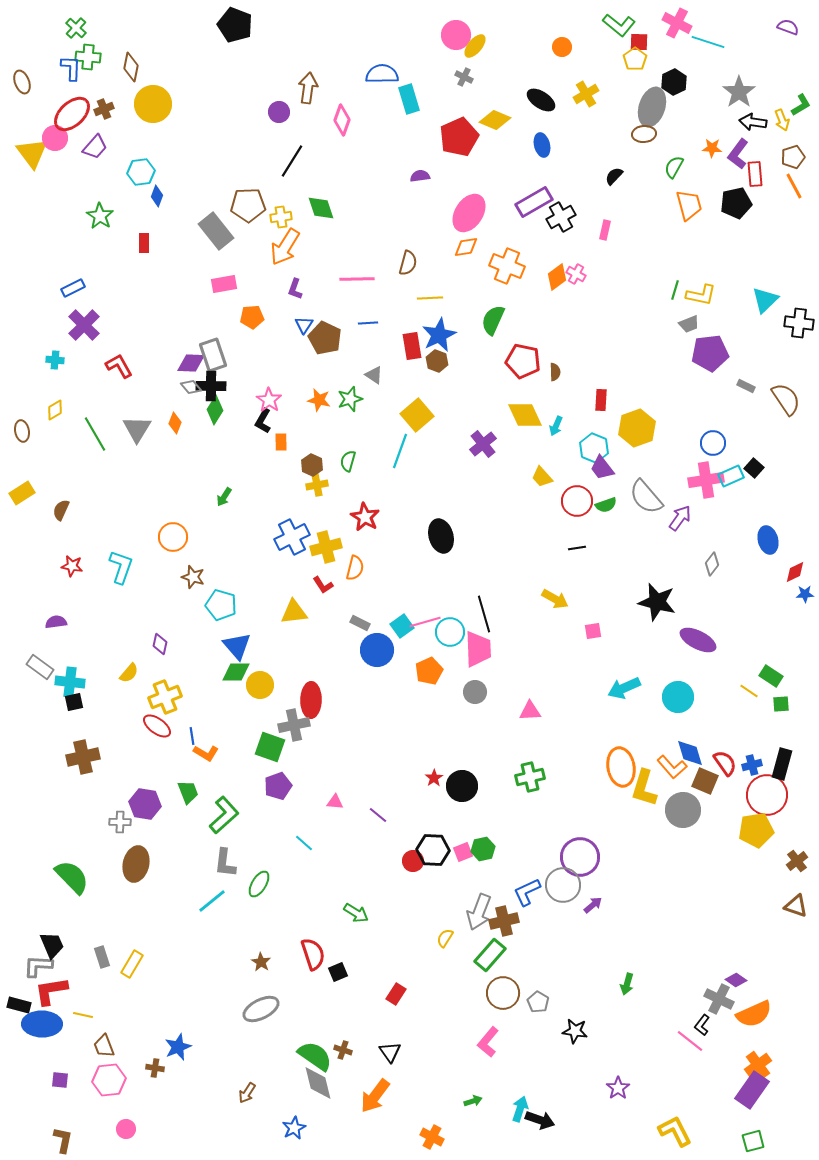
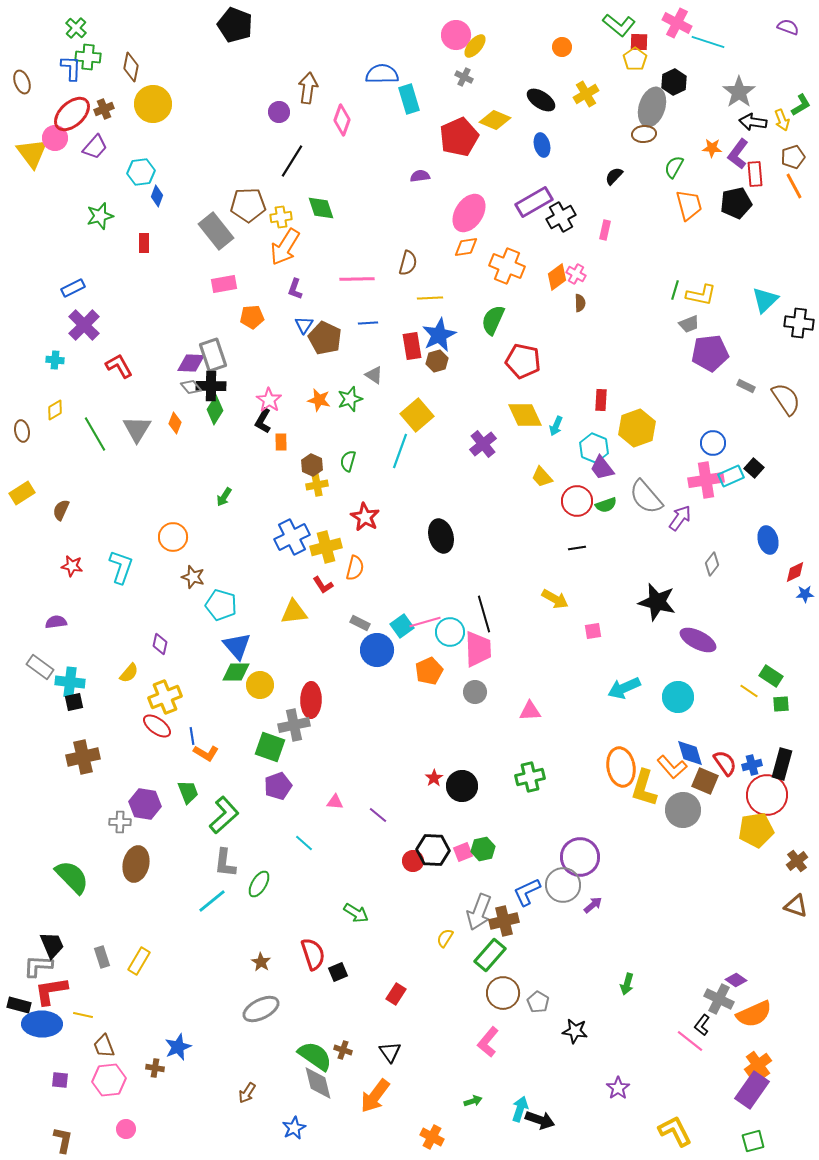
green star at (100, 216): rotated 24 degrees clockwise
brown hexagon at (437, 361): rotated 25 degrees clockwise
brown semicircle at (555, 372): moved 25 px right, 69 px up
yellow rectangle at (132, 964): moved 7 px right, 3 px up
